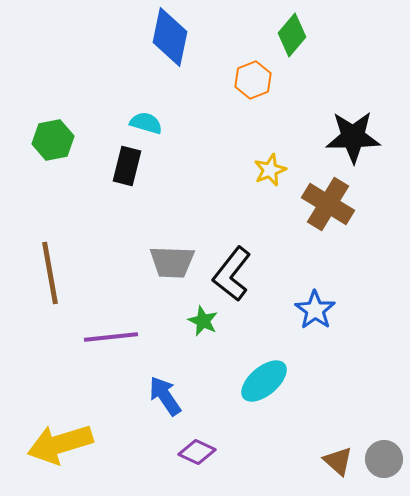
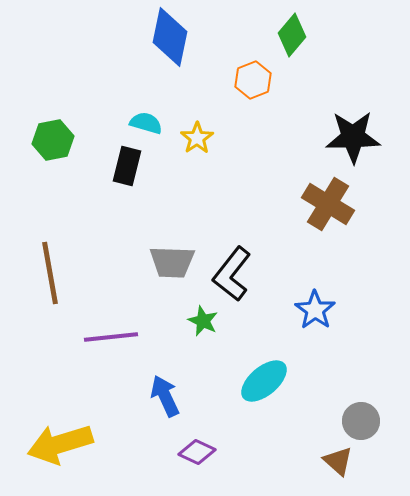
yellow star: moved 73 px left, 32 px up; rotated 12 degrees counterclockwise
blue arrow: rotated 9 degrees clockwise
gray circle: moved 23 px left, 38 px up
